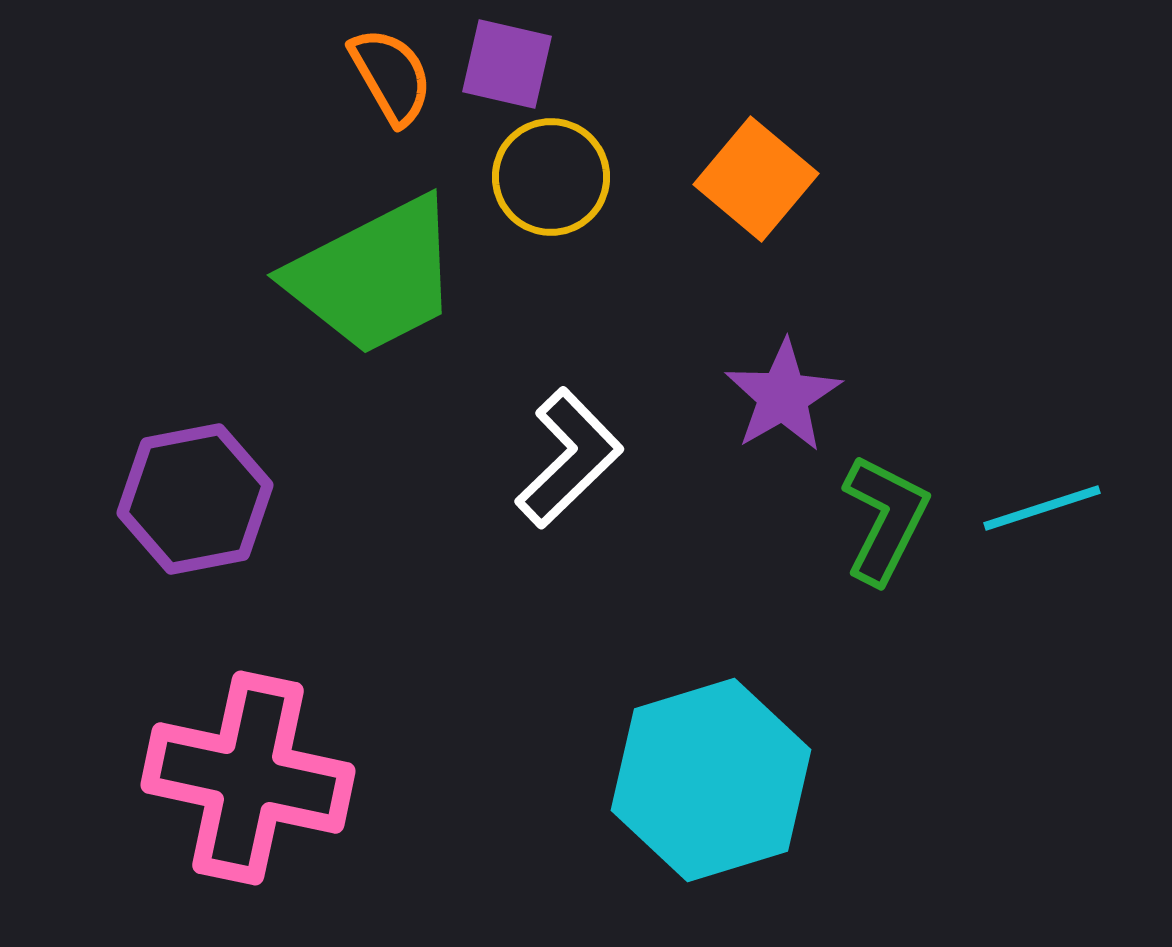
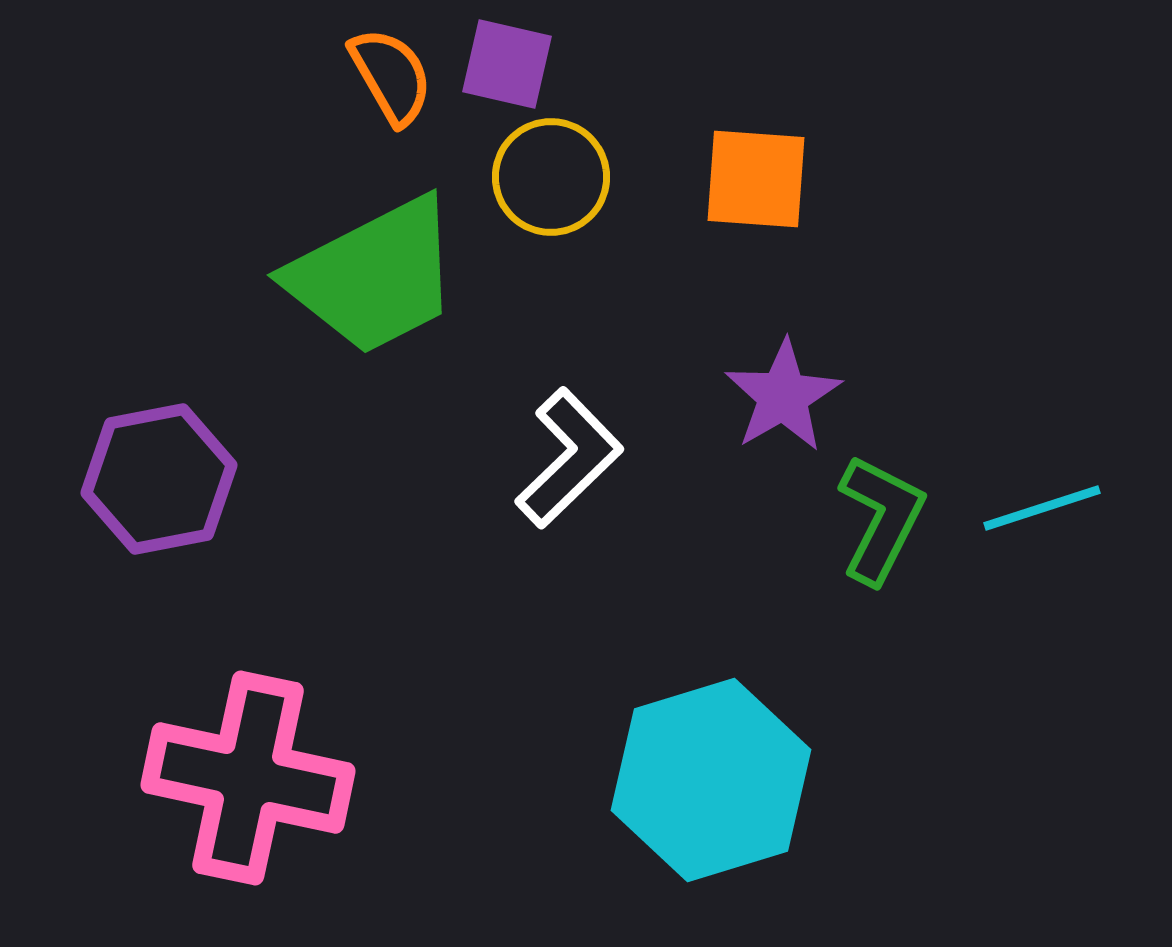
orange square: rotated 36 degrees counterclockwise
purple hexagon: moved 36 px left, 20 px up
green L-shape: moved 4 px left
